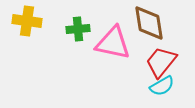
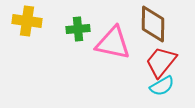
brown diamond: moved 4 px right, 1 px down; rotated 9 degrees clockwise
